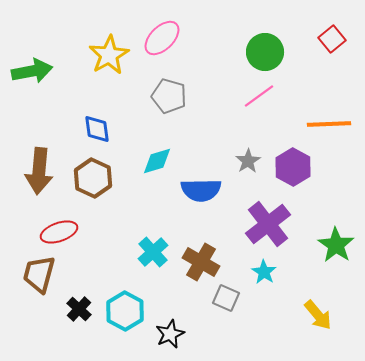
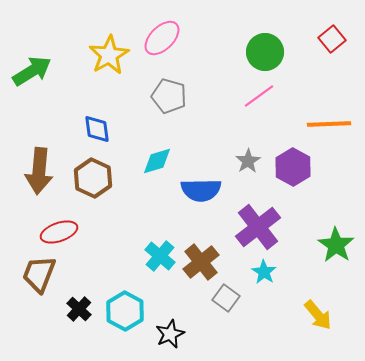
green arrow: rotated 21 degrees counterclockwise
purple cross: moved 10 px left, 3 px down
cyan cross: moved 7 px right, 4 px down; rotated 8 degrees counterclockwise
brown cross: rotated 21 degrees clockwise
brown trapezoid: rotated 6 degrees clockwise
gray square: rotated 12 degrees clockwise
